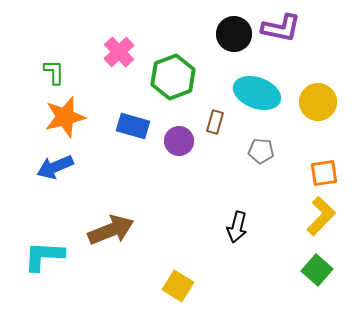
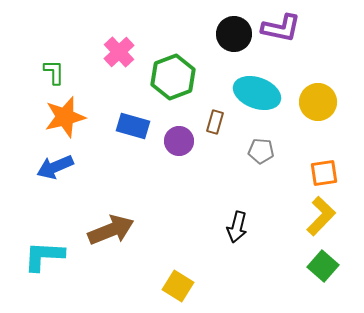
green square: moved 6 px right, 4 px up
